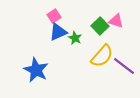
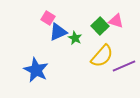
pink square: moved 6 px left, 2 px down; rotated 24 degrees counterclockwise
purple line: rotated 60 degrees counterclockwise
